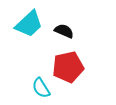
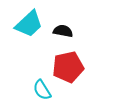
black semicircle: moved 1 px left; rotated 12 degrees counterclockwise
cyan semicircle: moved 1 px right, 2 px down
